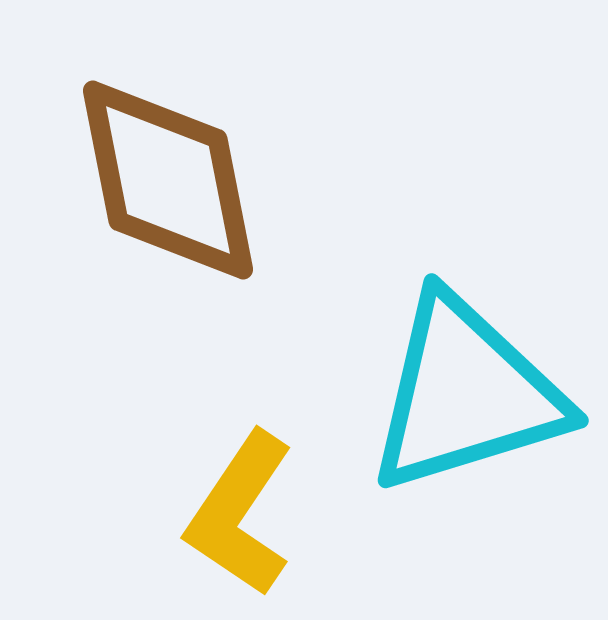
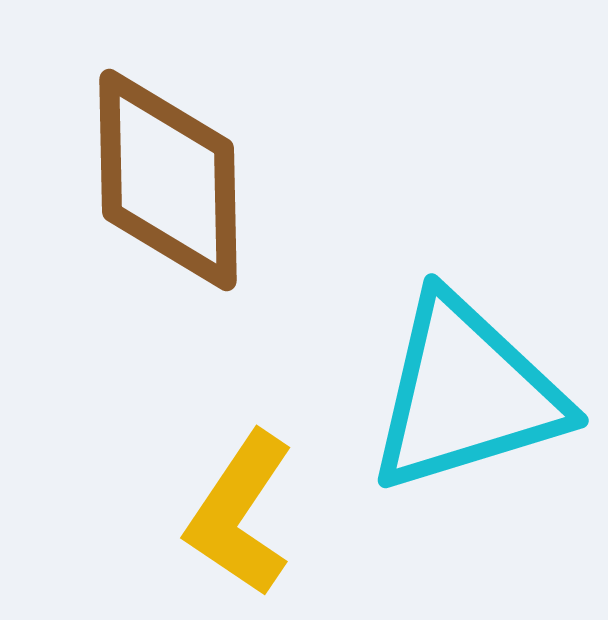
brown diamond: rotated 10 degrees clockwise
